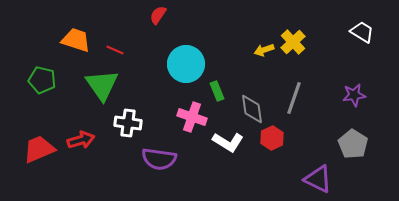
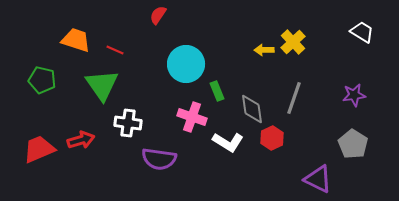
yellow arrow: rotated 18 degrees clockwise
